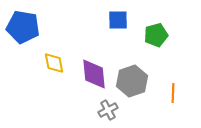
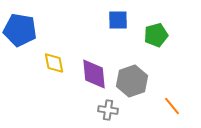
blue pentagon: moved 3 px left, 3 px down
orange line: moved 1 px left, 13 px down; rotated 42 degrees counterclockwise
gray cross: rotated 36 degrees clockwise
